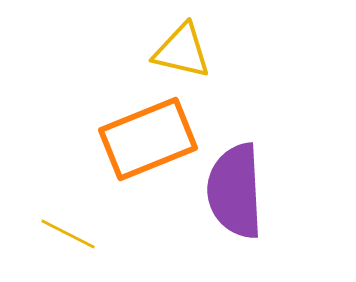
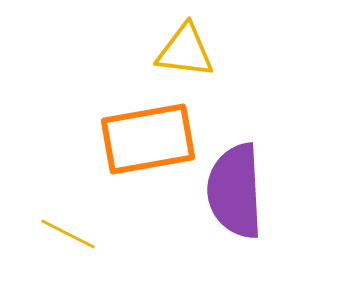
yellow triangle: moved 3 px right; rotated 6 degrees counterclockwise
orange rectangle: rotated 12 degrees clockwise
